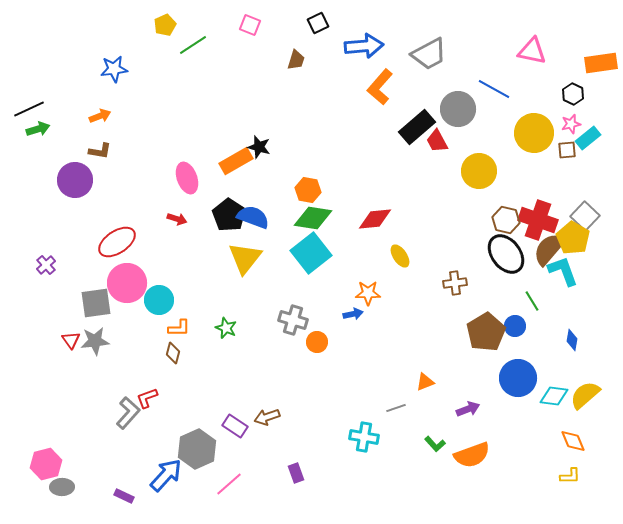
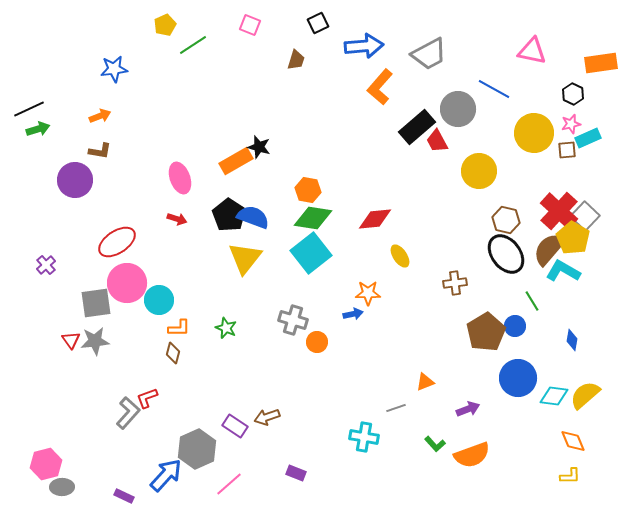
cyan rectangle at (588, 138): rotated 15 degrees clockwise
pink ellipse at (187, 178): moved 7 px left
red cross at (538, 220): moved 21 px right, 9 px up; rotated 24 degrees clockwise
cyan L-shape at (563, 271): rotated 40 degrees counterclockwise
purple rectangle at (296, 473): rotated 48 degrees counterclockwise
